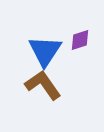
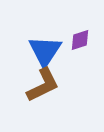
brown L-shape: rotated 99 degrees clockwise
